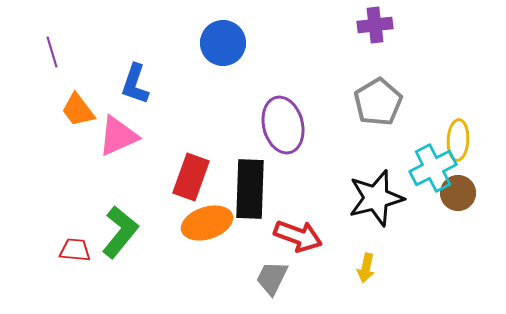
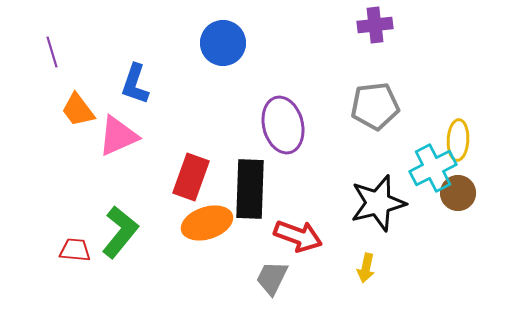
gray pentagon: moved 3 px left, 4 px down; rotated 24 degrees clockwise
black star: moved 2 px right, 5 px down
